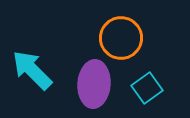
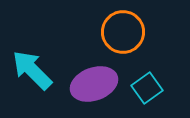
orange circle: moved 2 px right, 6 px up
purple ellipse: rotated 66 degrees clockwise
